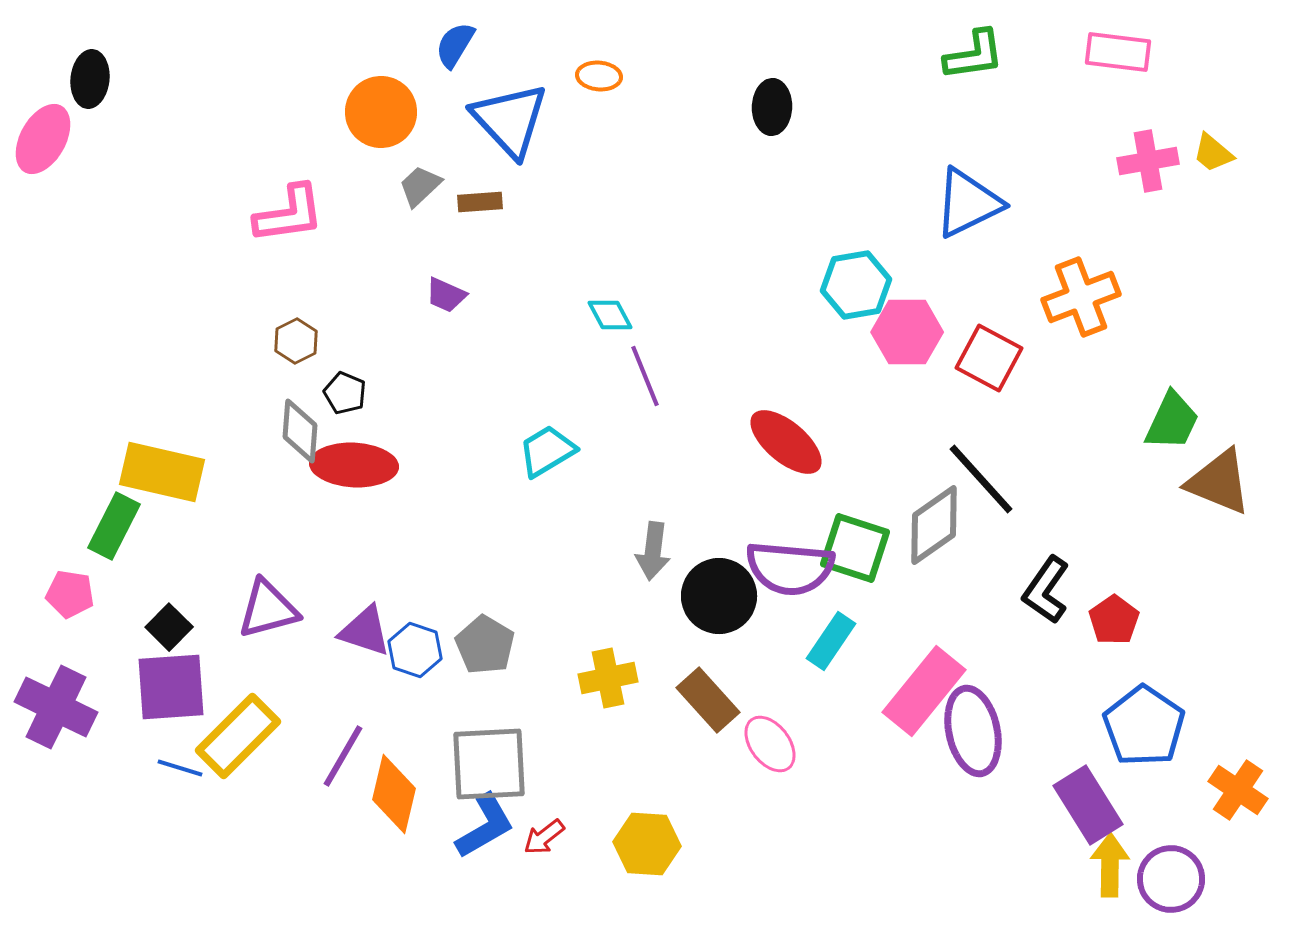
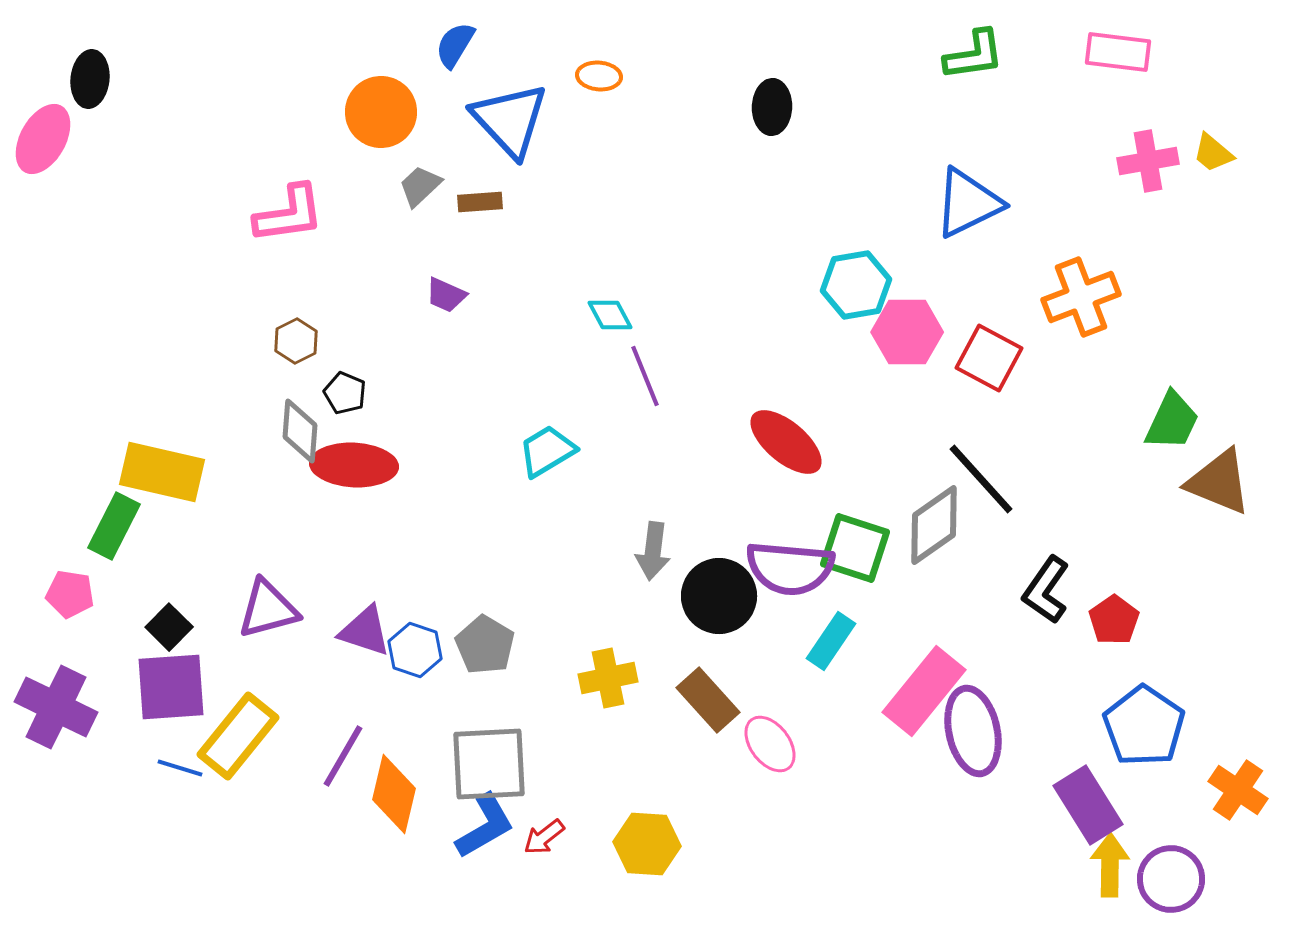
yellow rectangle at (238, 736): rotated 6 degrees counterclockwise
